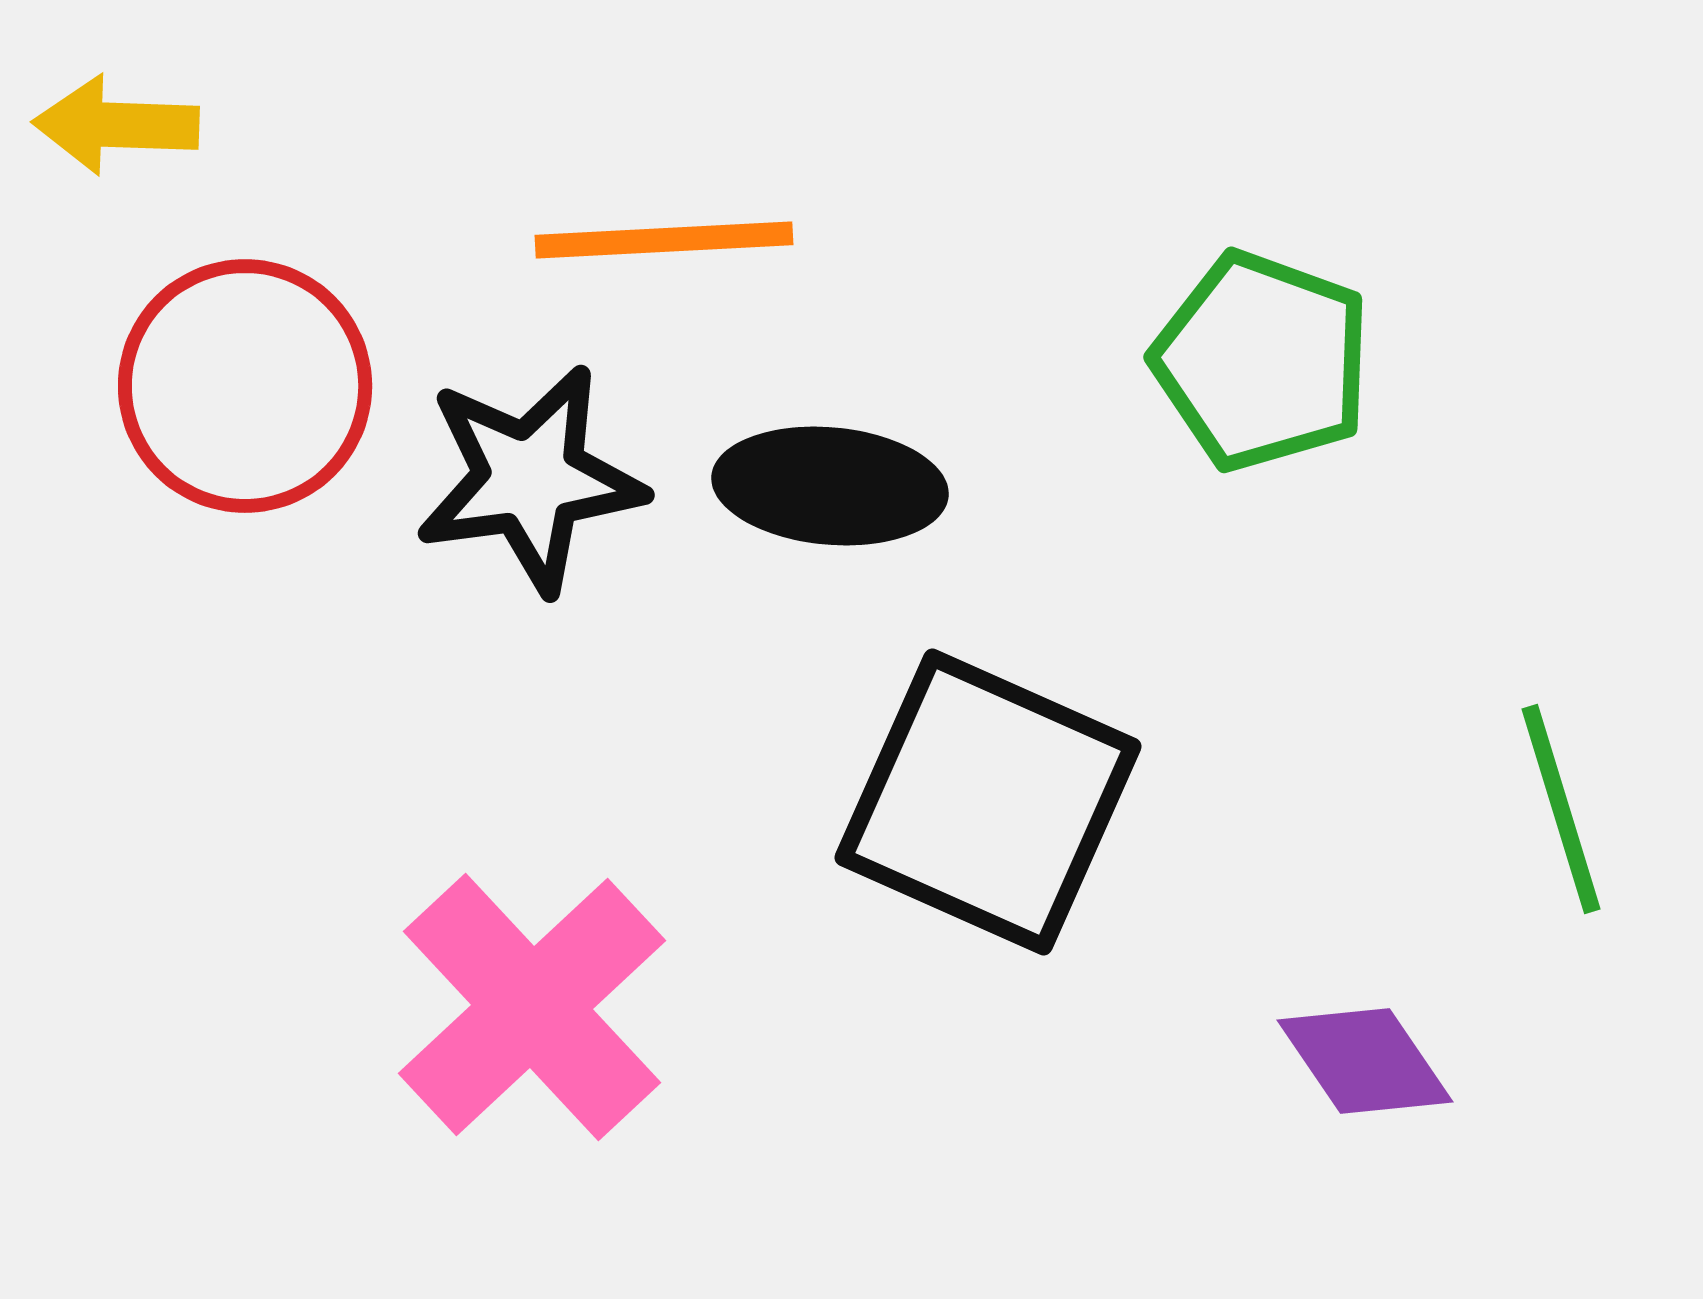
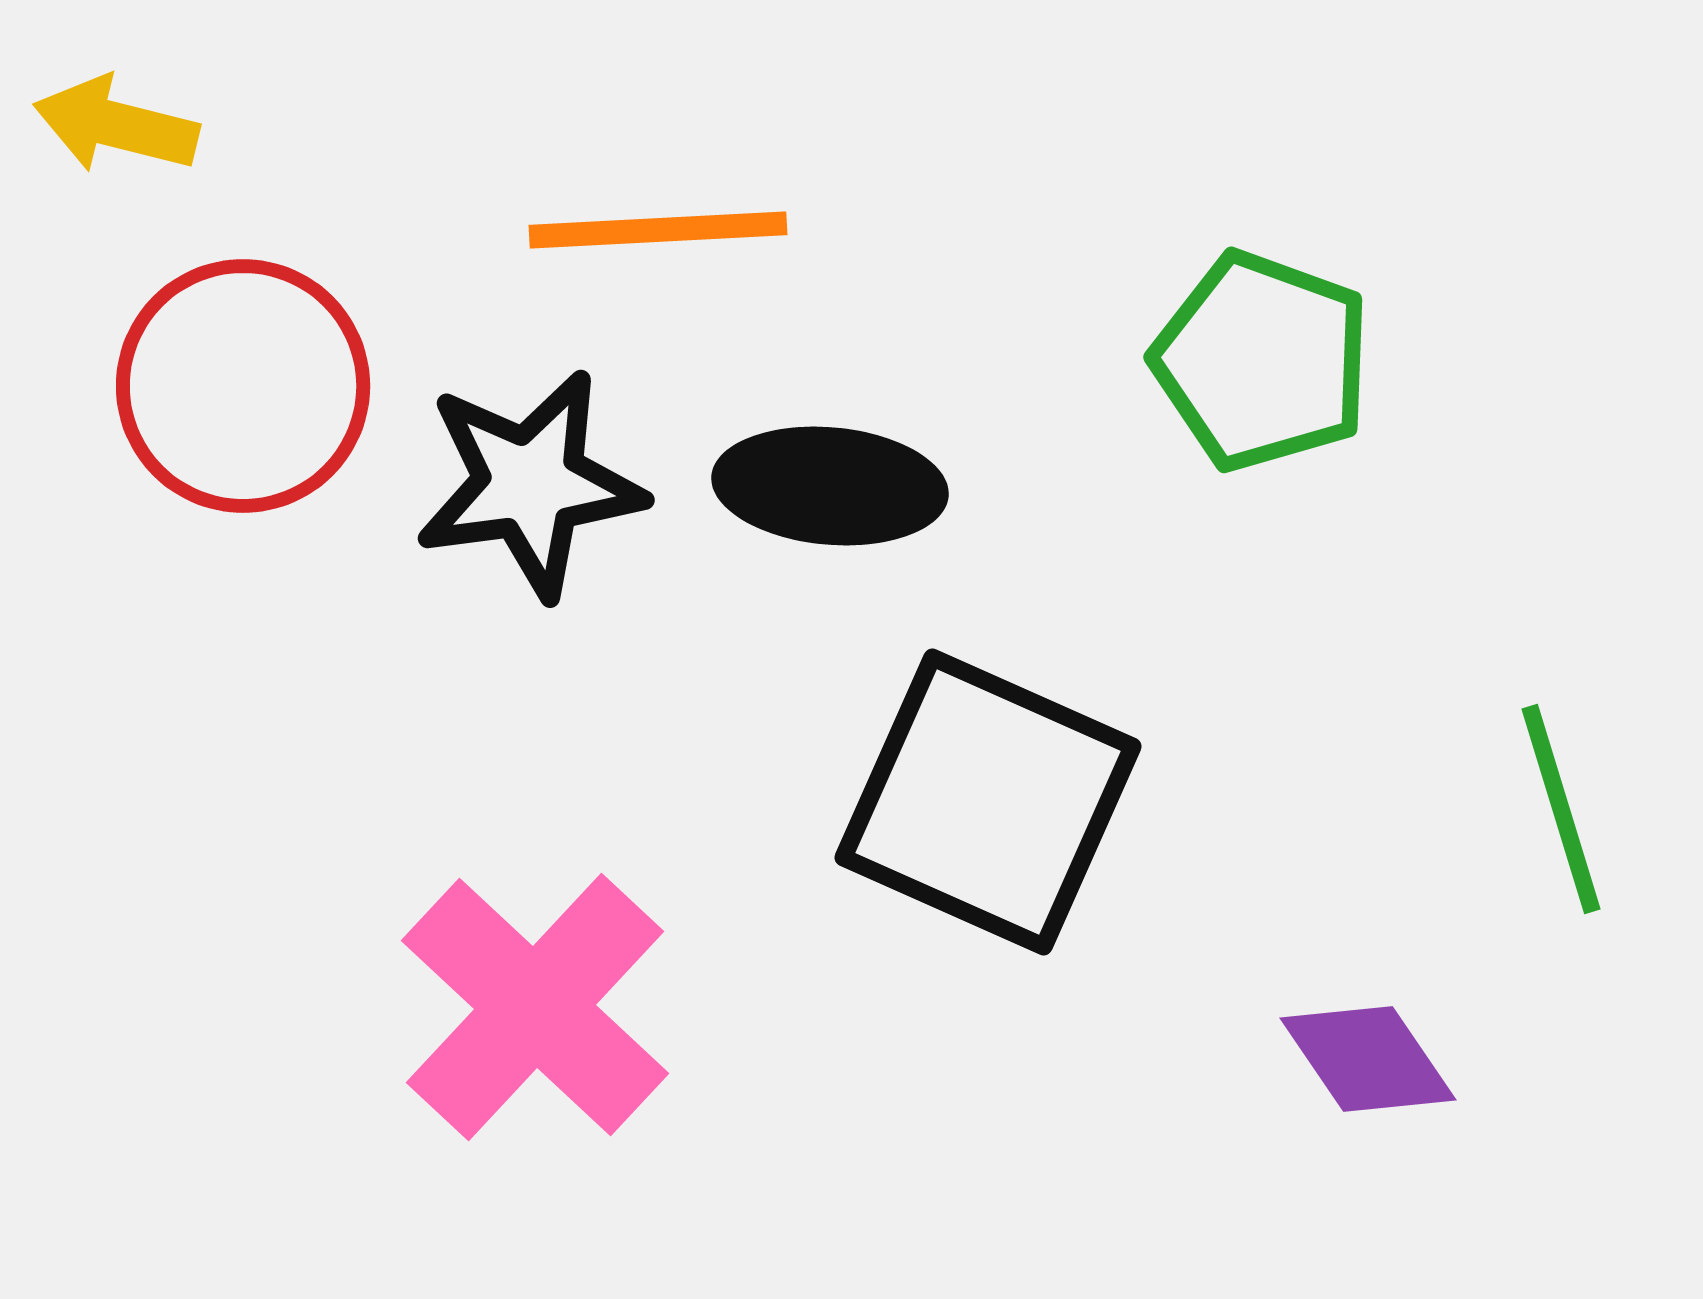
yellow arrow: rotated 12 degrees clockwise
orange line: moved 6 px left, 10 px up
red circle: moved 2 px left
black star: moved 5 px down
pink cross: moved 3 px right; rotated 4 degrees counterclockwise
purple diamond: moved 3 px right, 2 px up
